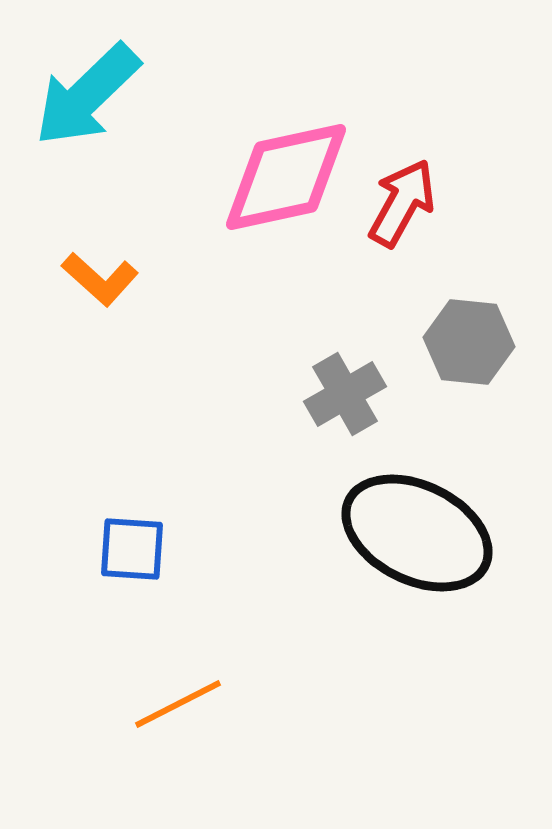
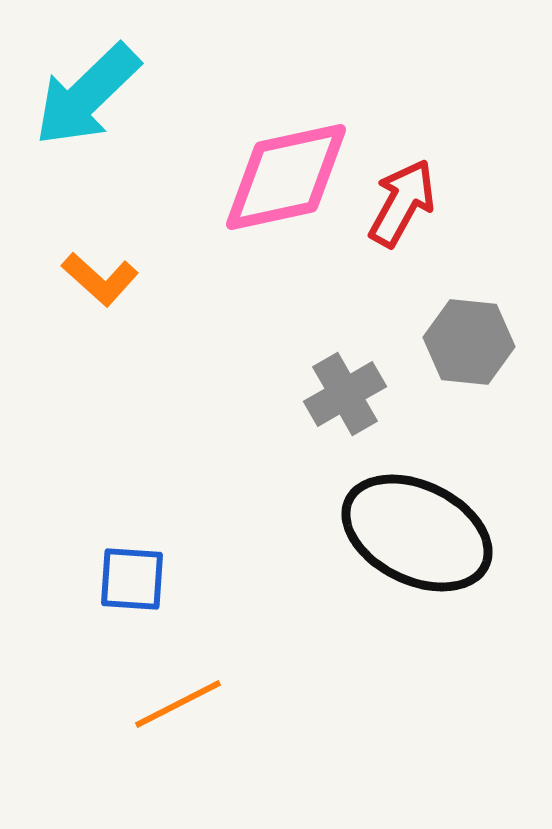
blue square: moved 30 px down
